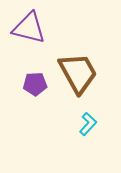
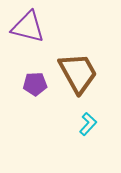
purple triangle: moved 1 px left, 1 px up
